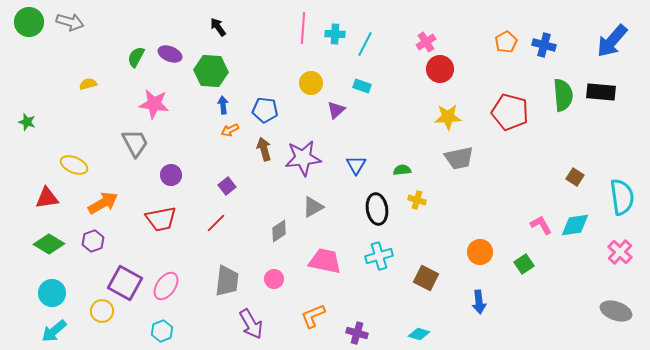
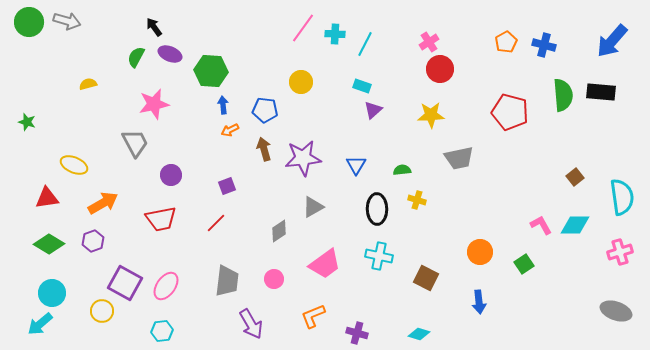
gray arrow at (70, 22): moved 3 px left, 1 px up
black arrow at (218, 27): moved 64 px left
pink line at (303, 28): rotated 32 degrees clockwise
pink cross at (426, 42): moved 3 px right
yellow circle at (311, 83): moved 10 px left, 1 px up
pink star at (154, 104): rotated 20 degrees counterclockwise
purple triangle at (336, 110): moved 37 px right
yellow star at (448, 117): moved 17 px left, 2 px up
brown square at (575, 177): rotated 18 degrees clockwise
purple square at (227, 186): rotated 18 degrees clockwise
black ellipse at (377, 209): rotated 8 degrees clockwise
cyan diamond at (575, 225): rotated 8 degrees clockwise
pink cross at (620, 252): rotated 30 degrees clockwise
cyan cross at (379, 256): rotated 28 degrees clockwise
pink trapezoid at (325, 261): moved 3 px down; rotated 132 degrees clockwise
cyan arrow at (54, 331): moved 14 px left, 7 px up
cyan hexagon at (162, 331): rotated 15 degrees clockwise
